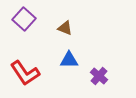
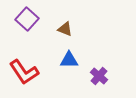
purple square: moved 3 px right
brown triangle: moved 1 px down
red L-shape: moved 1 px left, 1 px up
